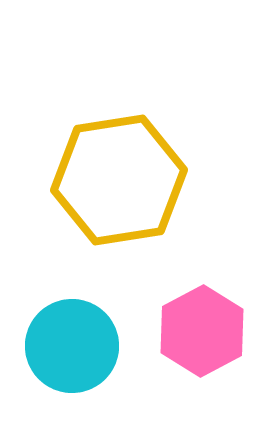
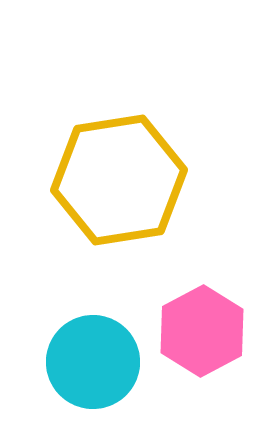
cyan circle: moved 21 px right, 16 px down
